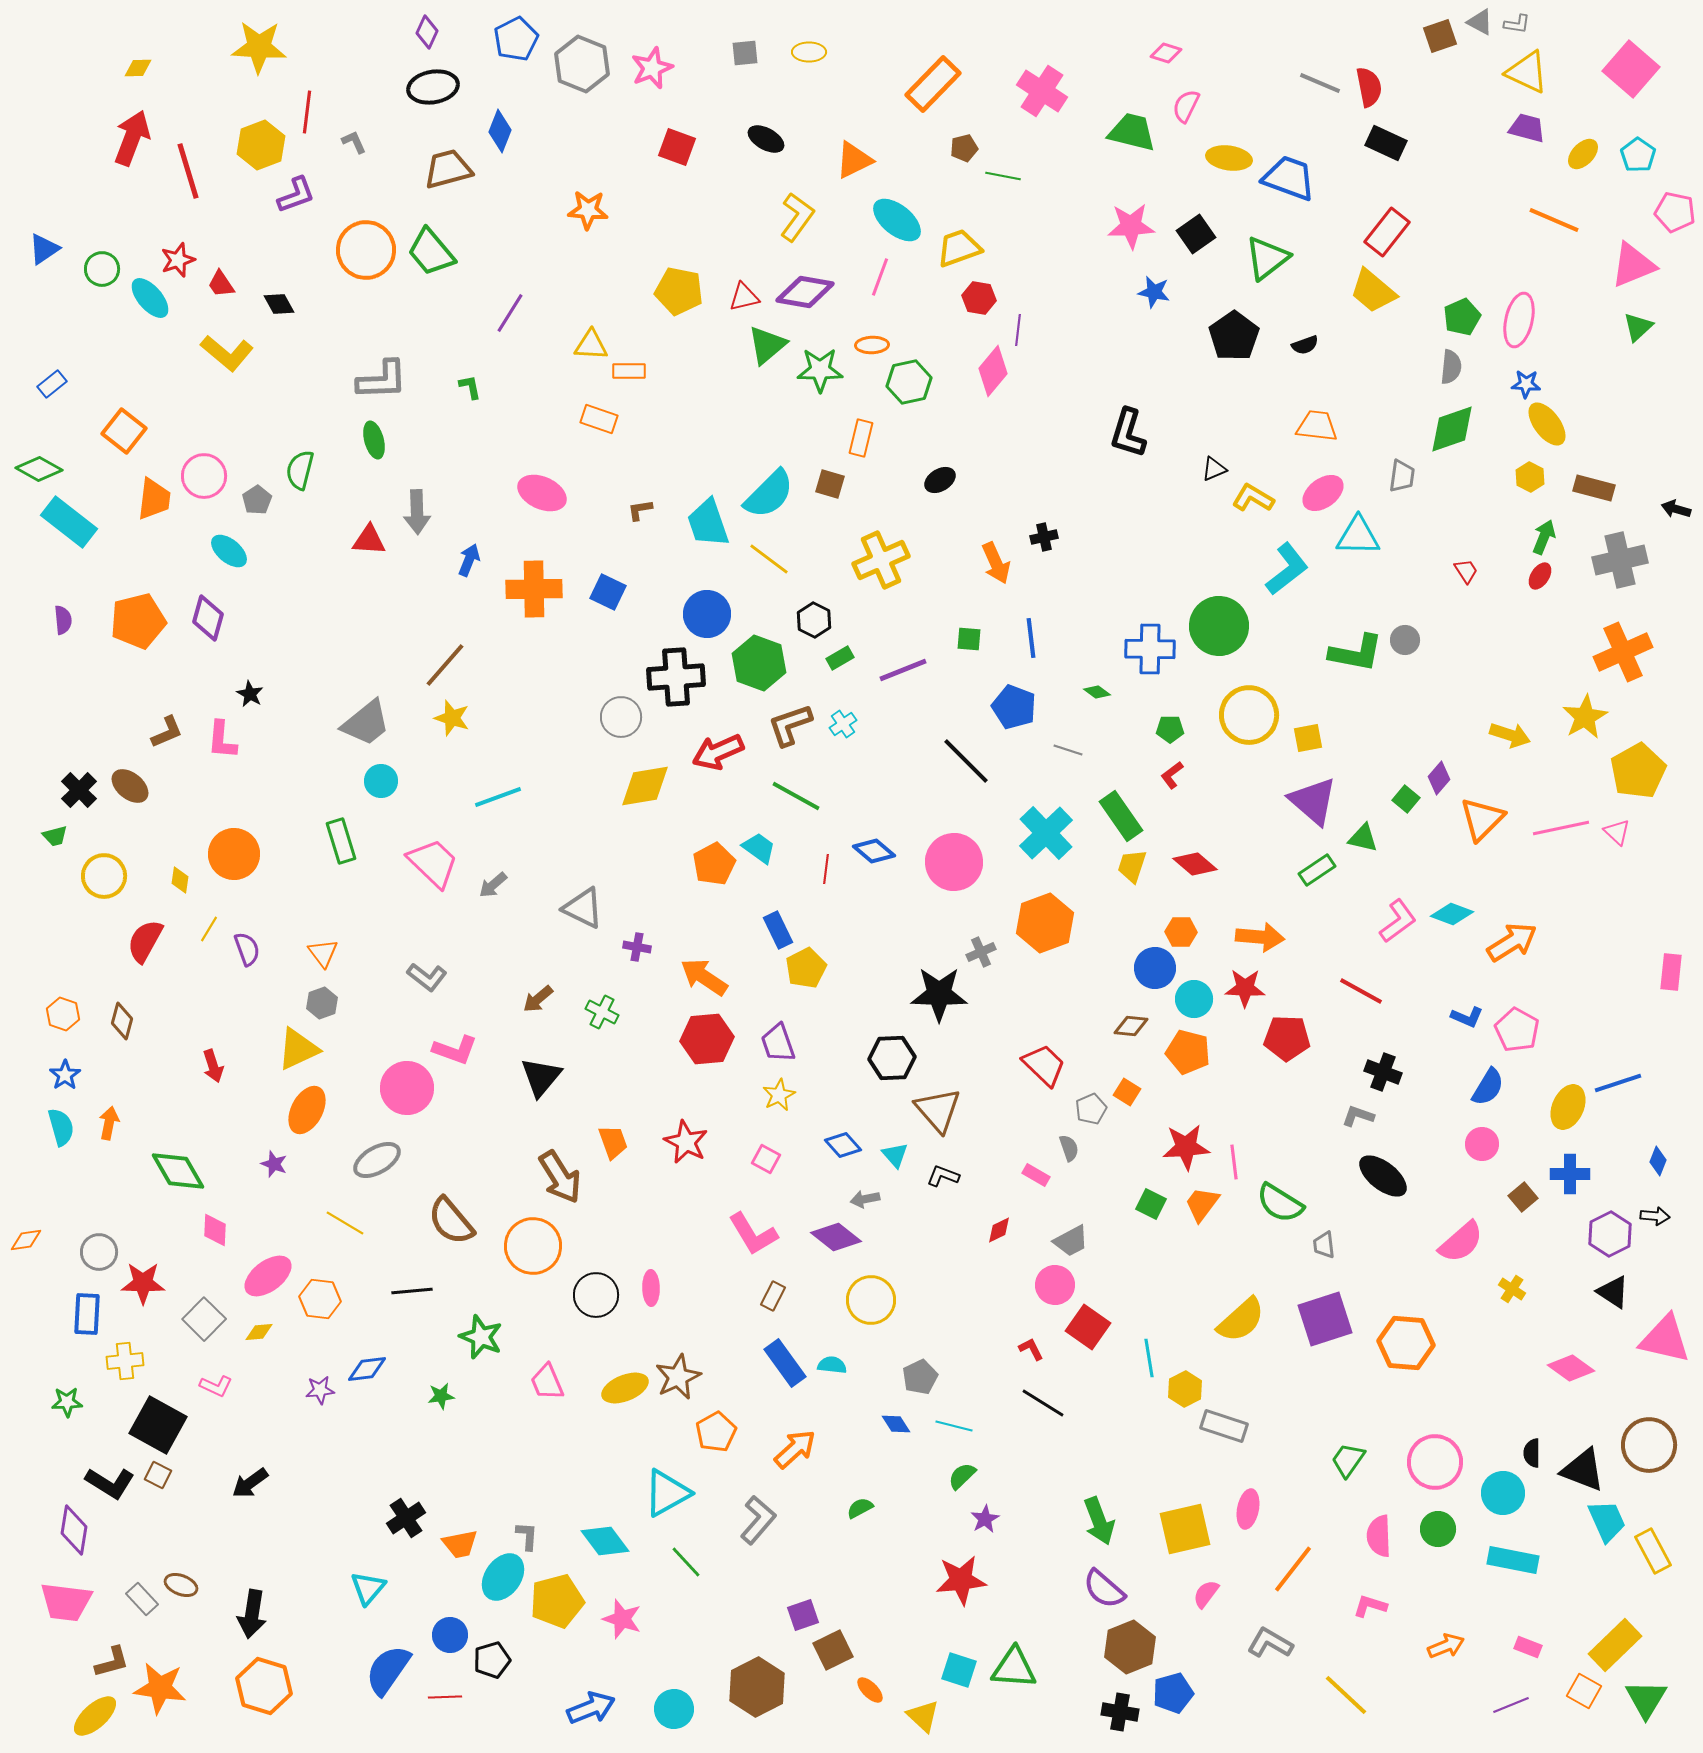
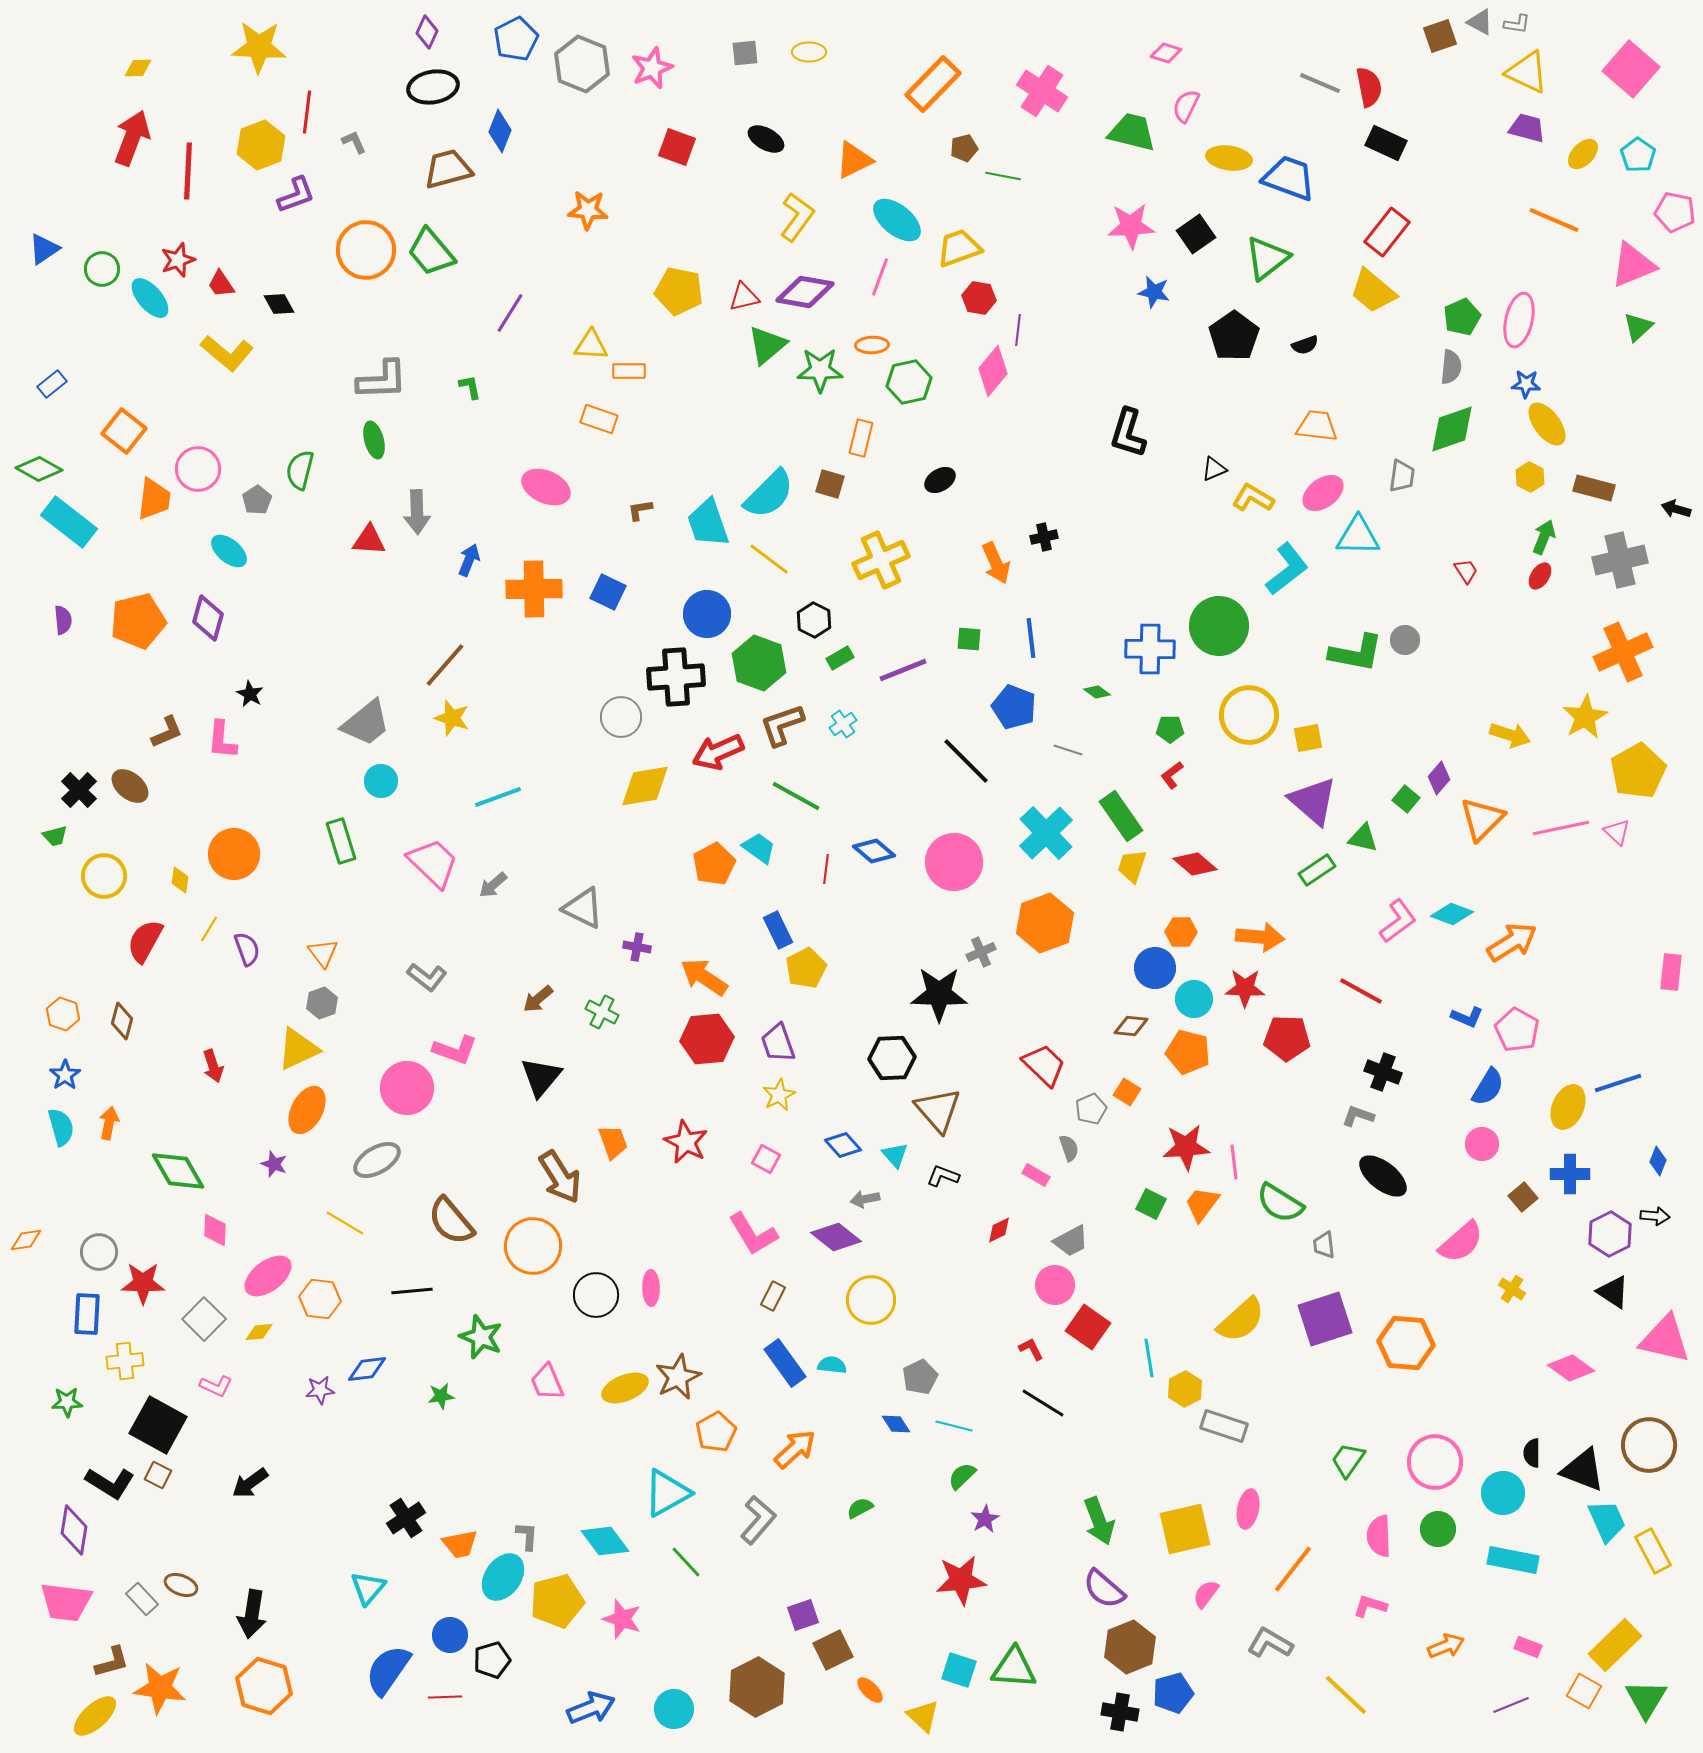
red line at (188, 171): rotated 20 degrees clockwise
pink circle at (204, 476): moved 6 px left, 7 px up
pink ellipse at (542, 493): moved 4 px right, 6 px up
brown L-shape at (790, 725): moved 8 px left
